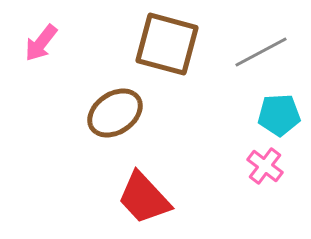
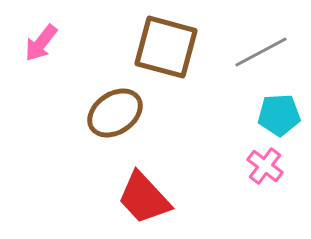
brown square: moved 1 px left, 3 px down
